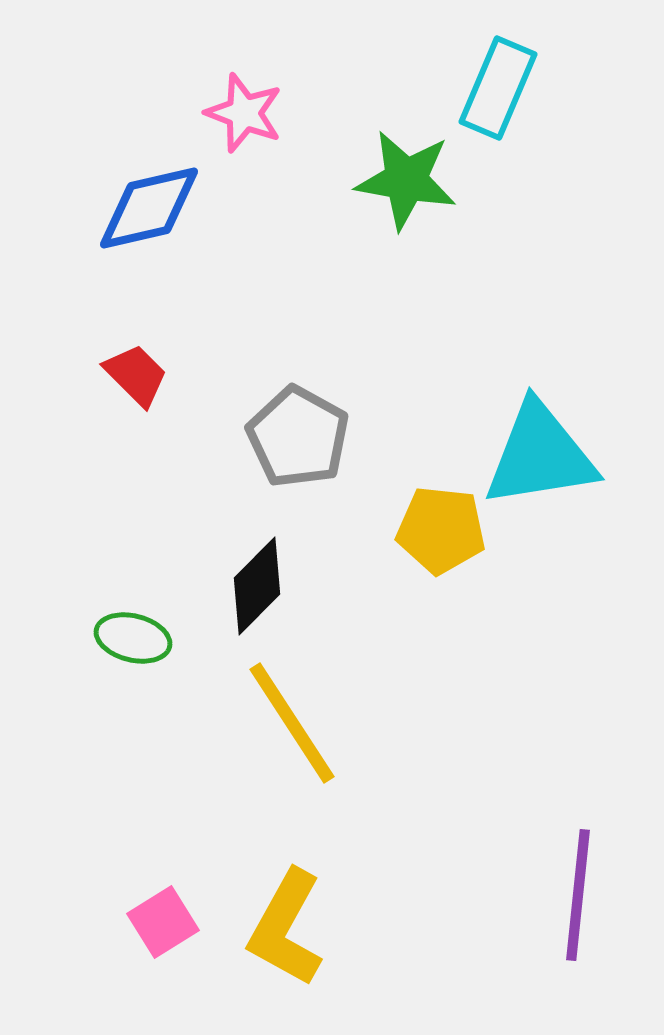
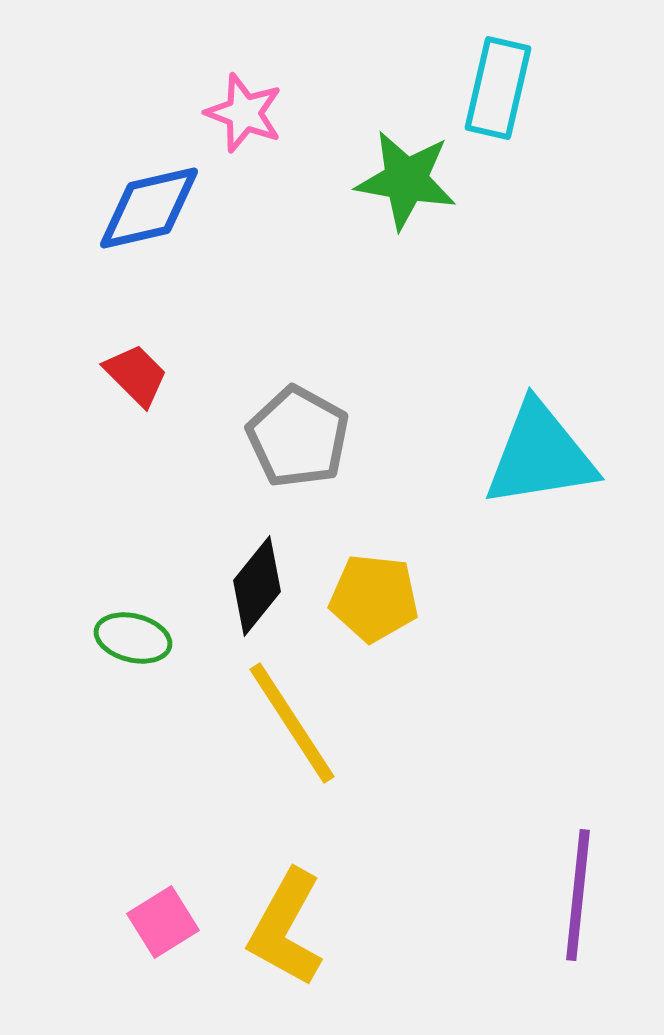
cyan rectangle: rotated 10 degrees counterclockwise
yellow pentagon: moved 67 px left, 68 px down
black diamond: rotated 6 degrees counterclockwise
